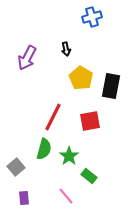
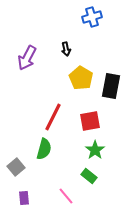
green star: moved 26 px right, 6 px up
